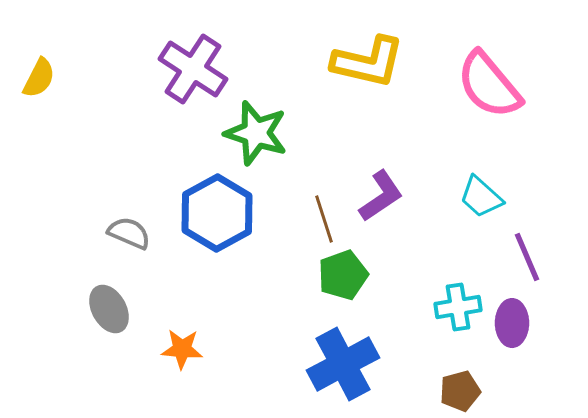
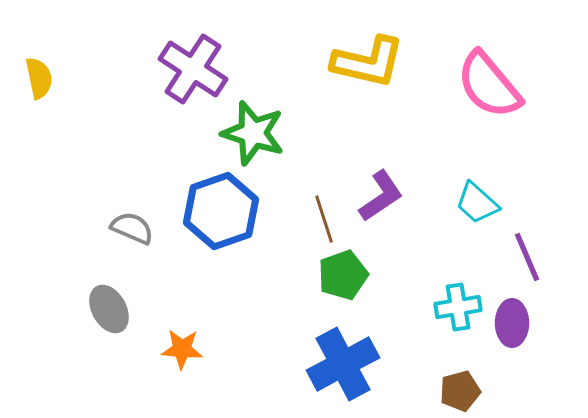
yellow semicircle: rotated 39 degrees counterclockwise
green star: moved 3 px left
cyan trapezoid: moved 4 px left, 6 px down
blue hexagon: moved 4 px right, 2 px up; rotated 10 degrees clockwise
gray semicircle: moved 3 px right, 5 px up
